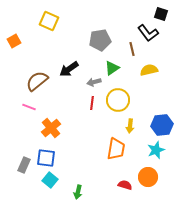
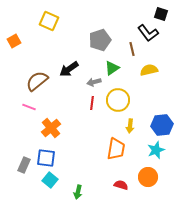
gray pentagon: rotated 10 degrees counterclockwise
red semicircle: moved 4 px left
